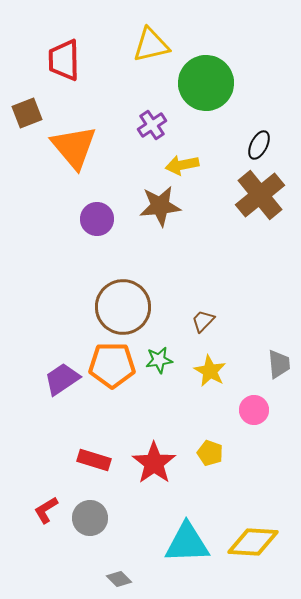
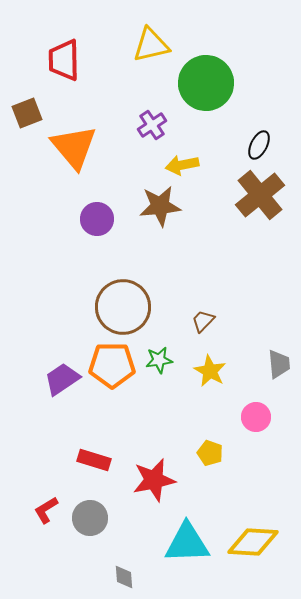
pink circle: moved 2 px right, 7 px down
red star: moved 17 px down; rotated 24 degrees clockwise
gray diamond: moved 5 px right, 2 px up; rotated 40 degrees clockwise
